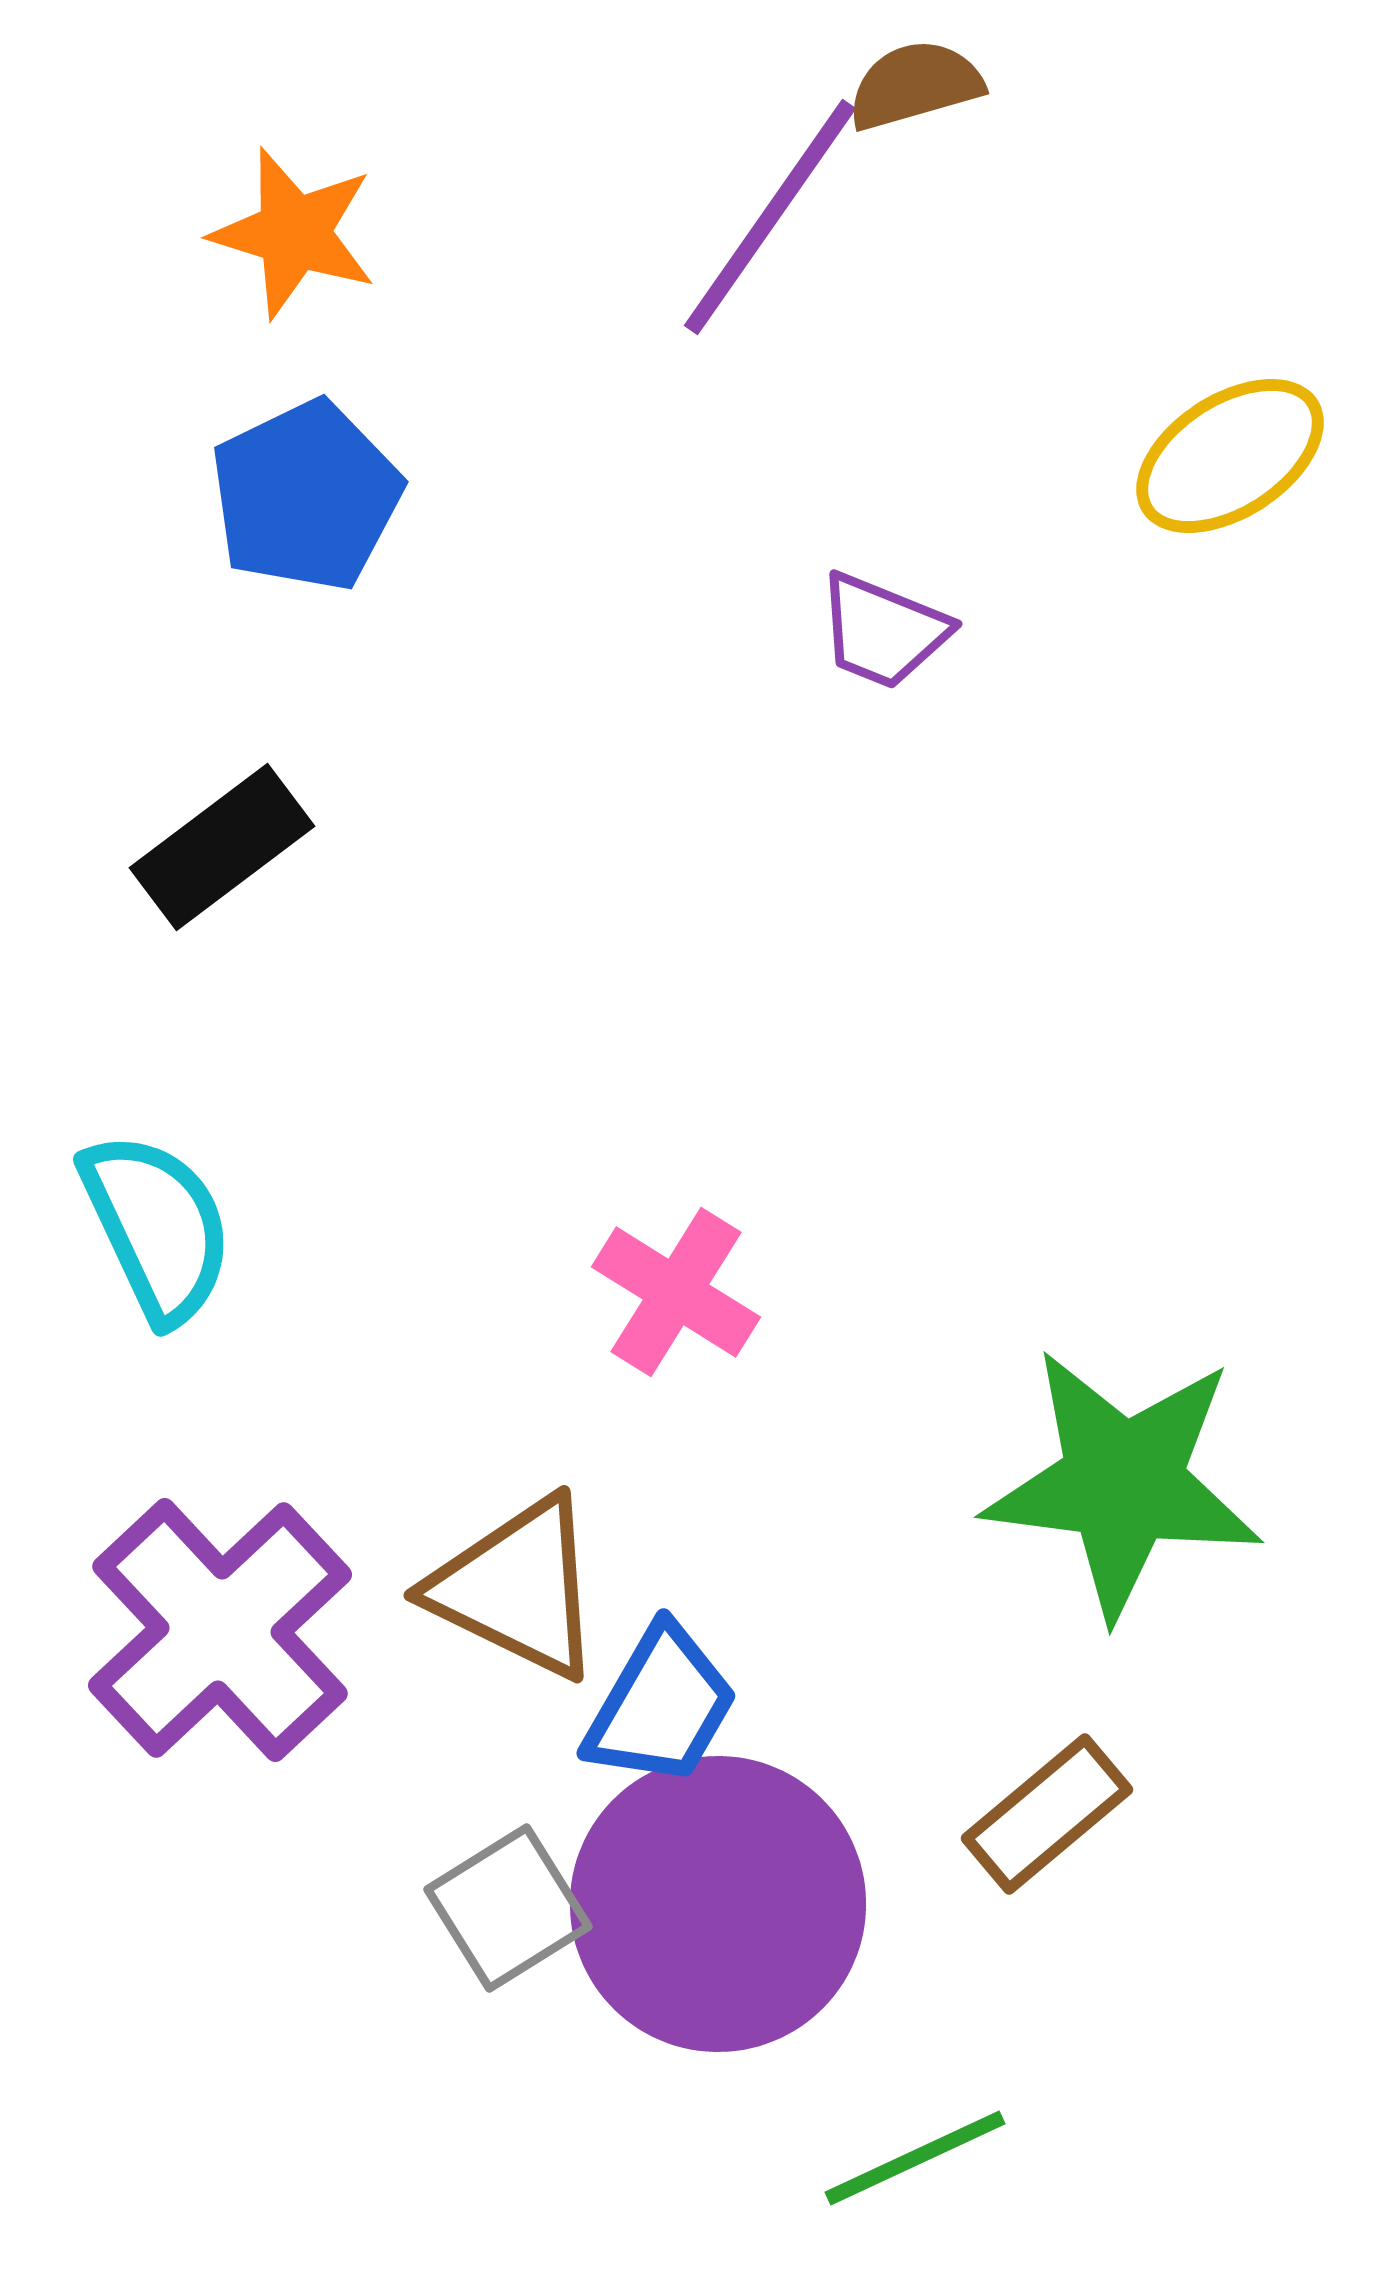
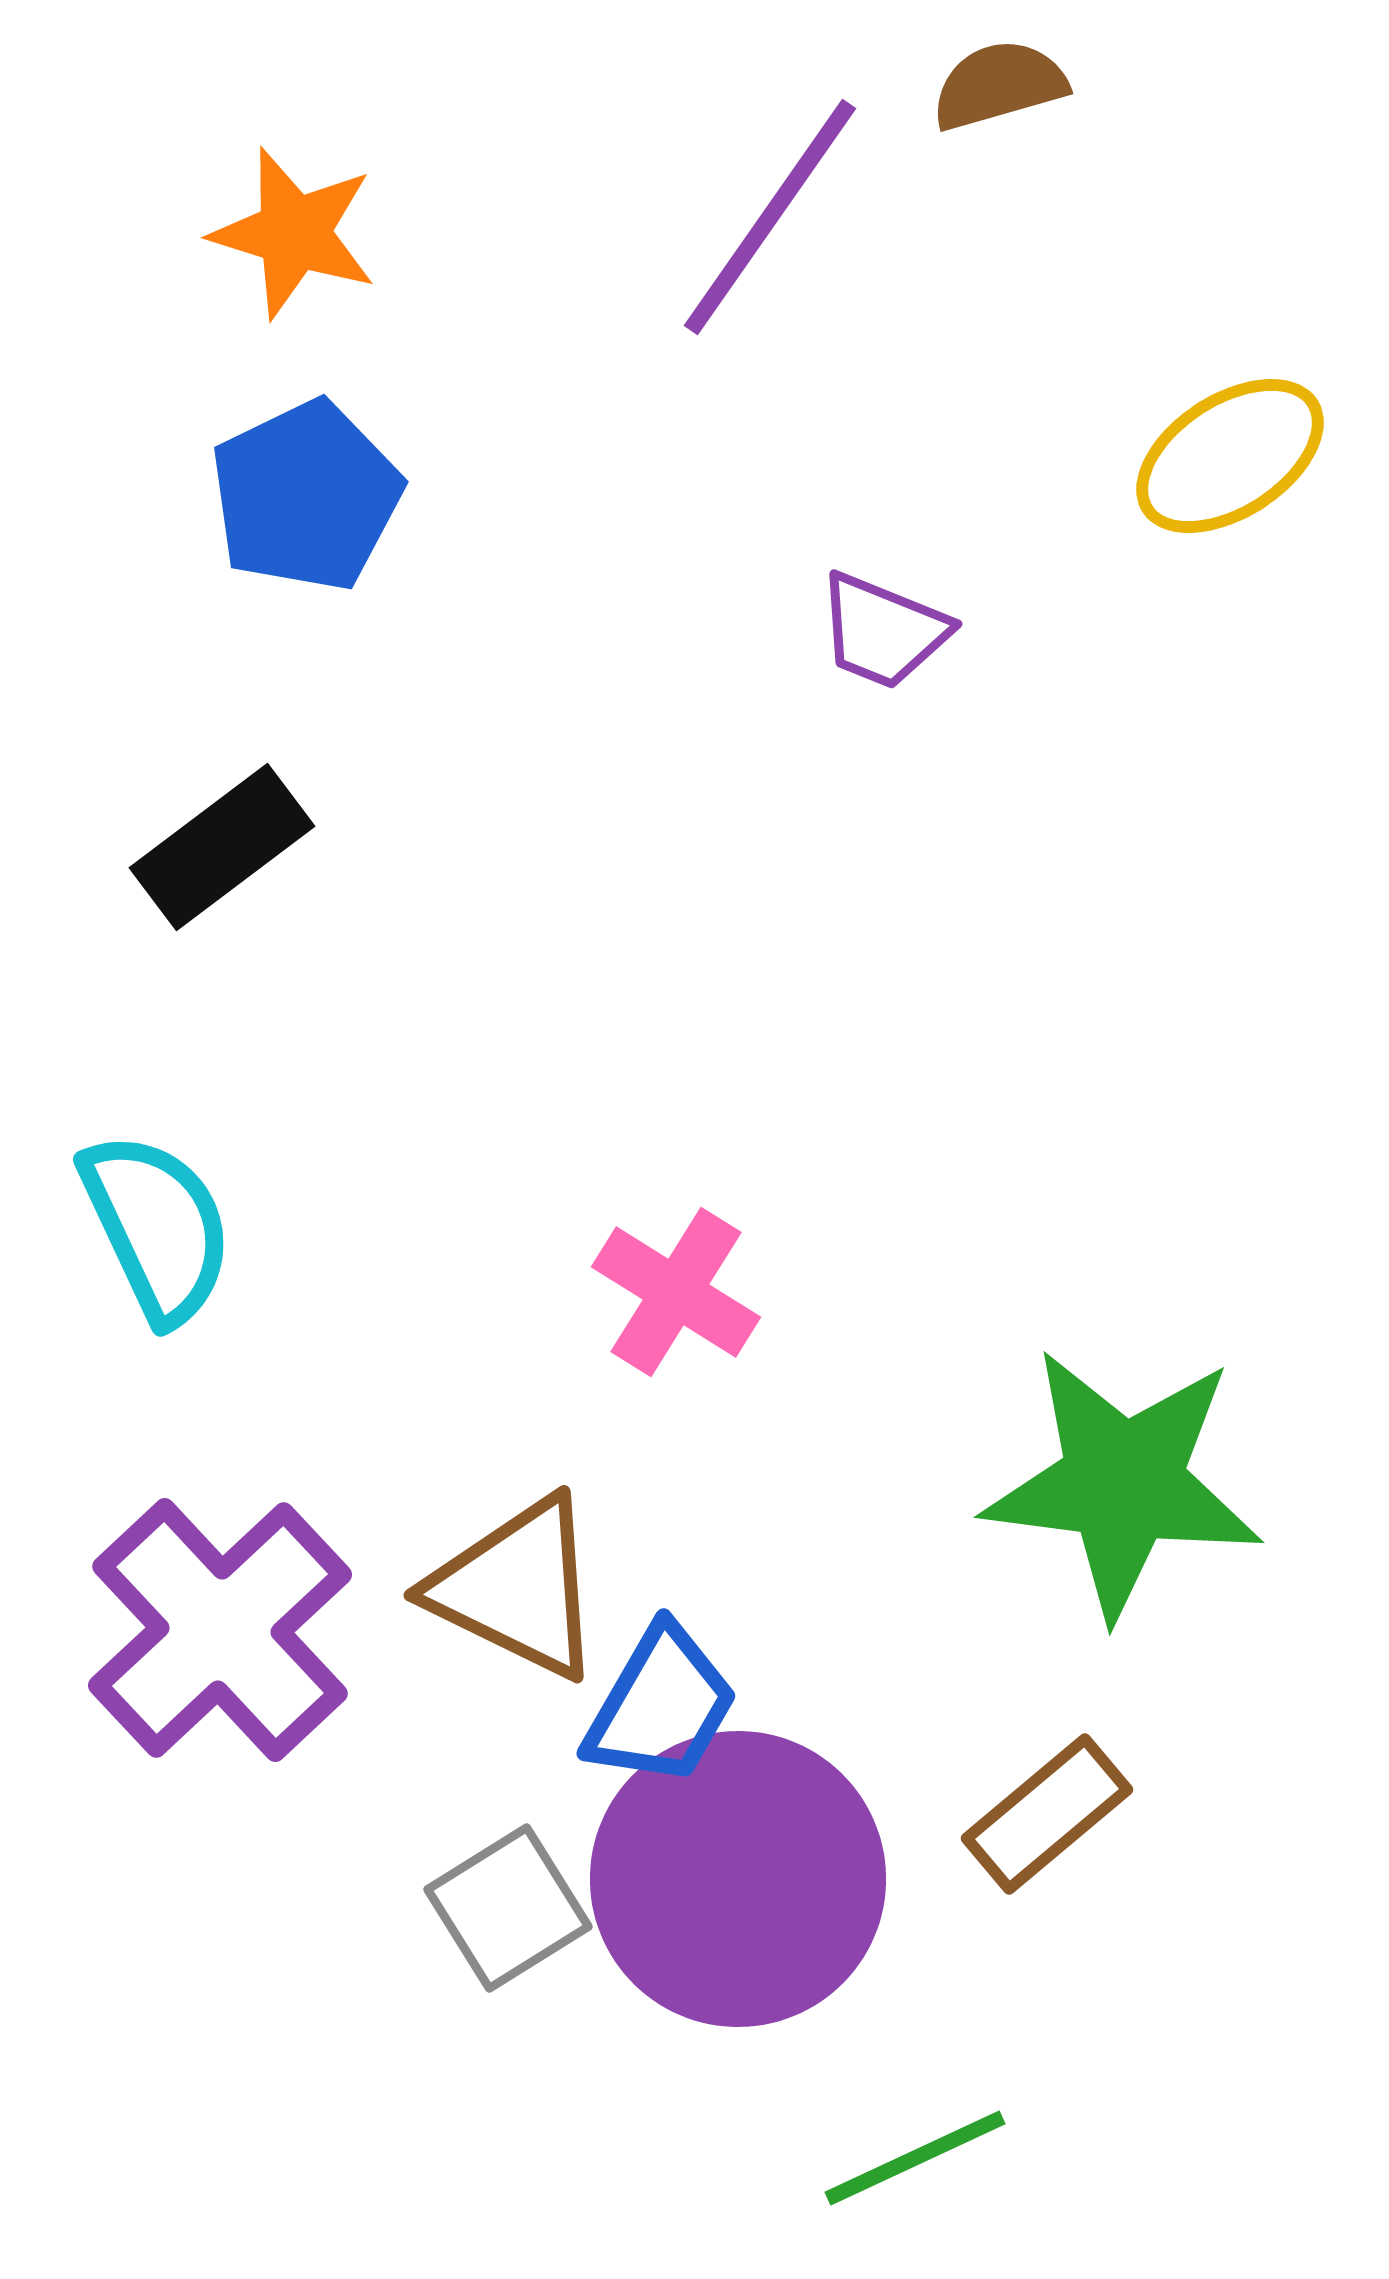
brown semicircle: moved 84 px right
purple circle: moved 20 px right, 25 px up
